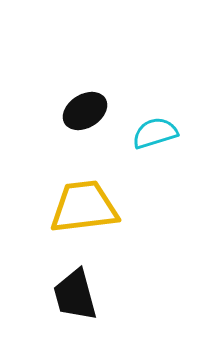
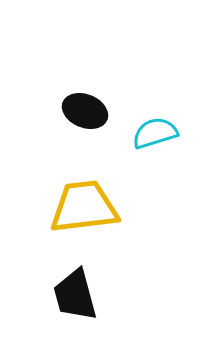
black ellipse: rotated 54 degrees clockwise
